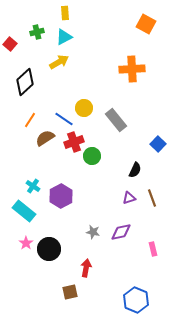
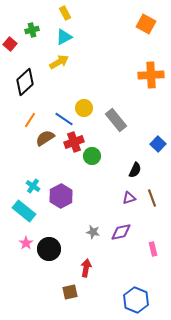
yellow rectangle: rotated 24 degrees counterclockwise
green cross: moved 5 px left, 2 px up
orange cross: moved 19 px right, 6 px down
